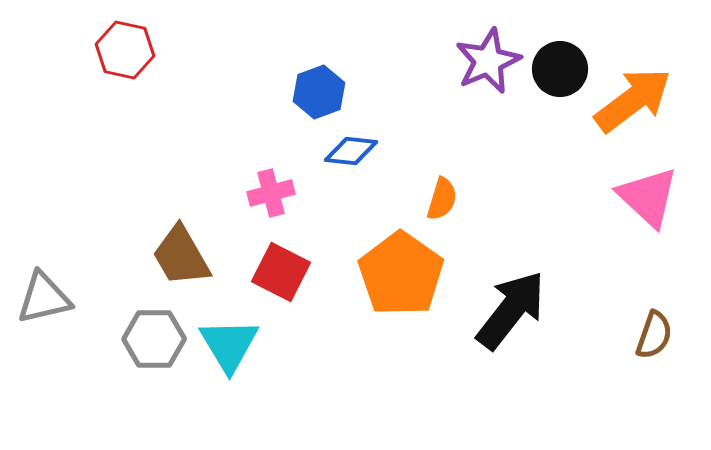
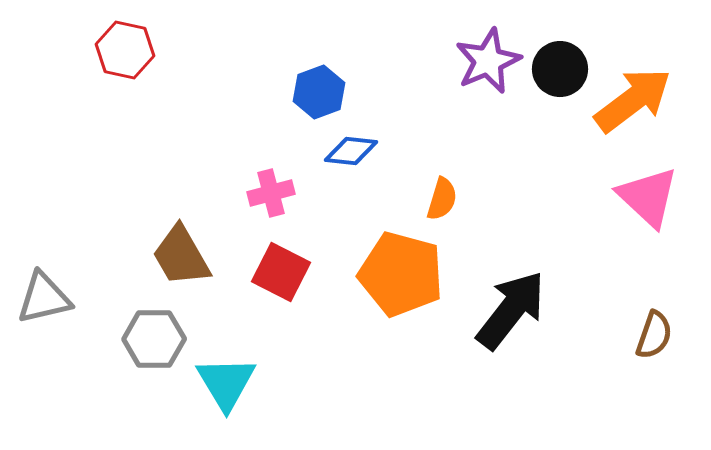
orange pentagon: rotated 20 degrees counterclockwise
cyan triangle: moved 3 px left, 38 px down
